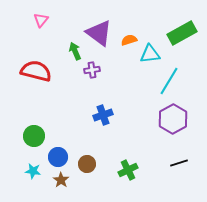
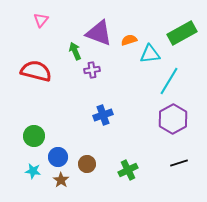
purple triangle: rotated 16 degrees counterclockwise
